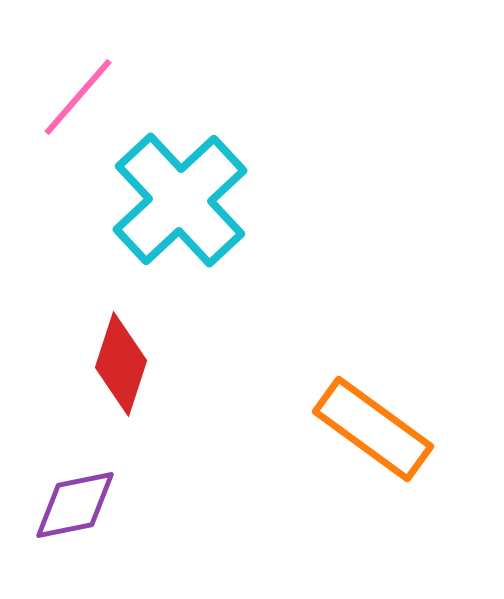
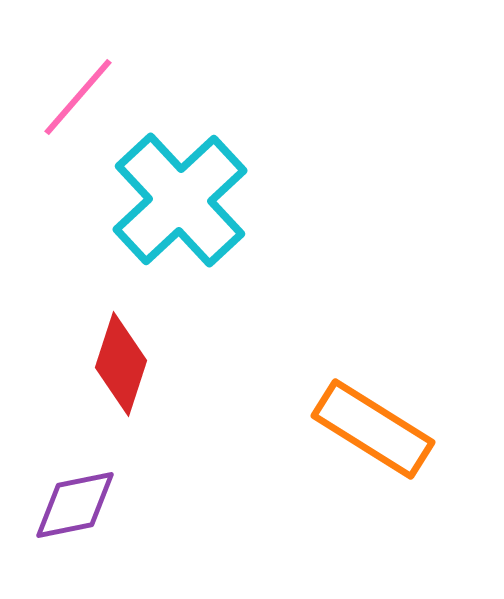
orange rectangle: rotated 4 degrees counterclockwise
